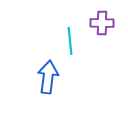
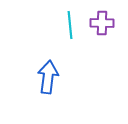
cyan line: moved 16 px up
